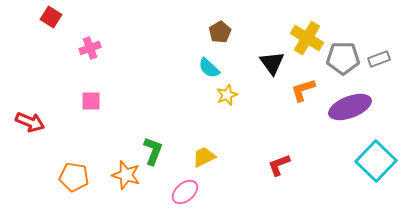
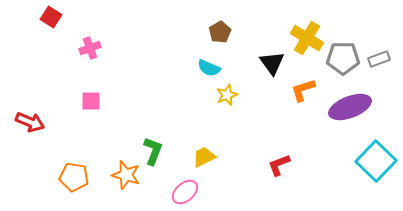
cyan semicircle: rotated 20 degrees counterclockwise
